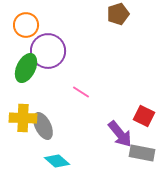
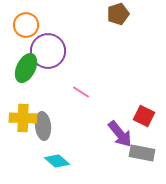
gray ellipse: rotated 20 degrees clockwise
